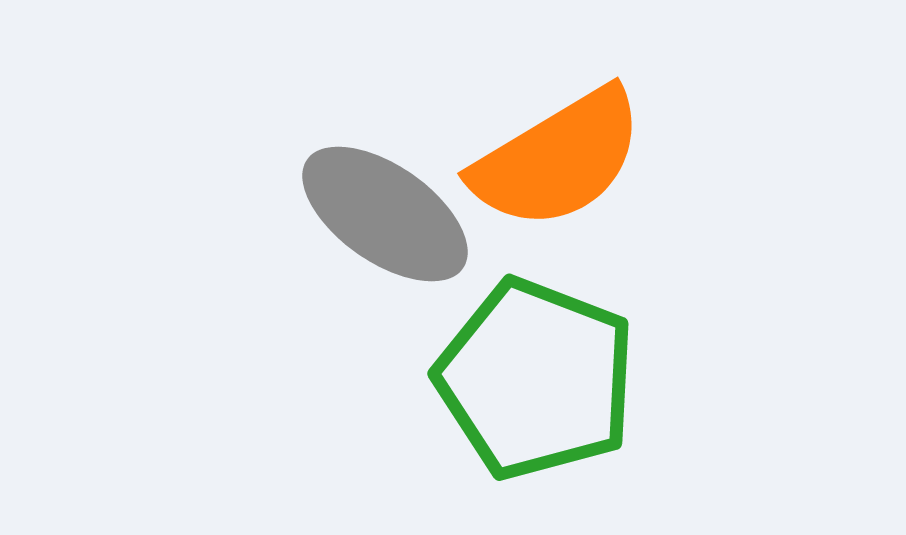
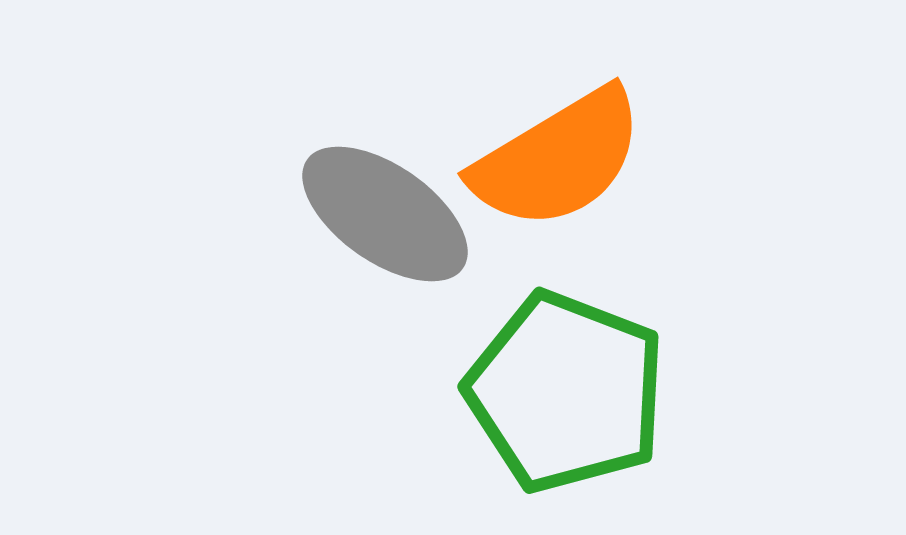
green pentagon: moved 30 px right, 13 px down
